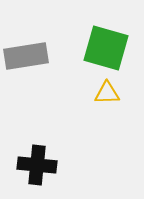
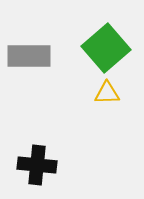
green square: rotated 33 degrees clockwise
gray rectangle: moved 3 px right; rotated 9 degrees clockwise
